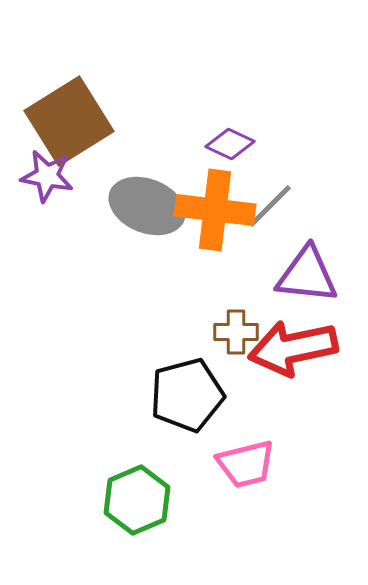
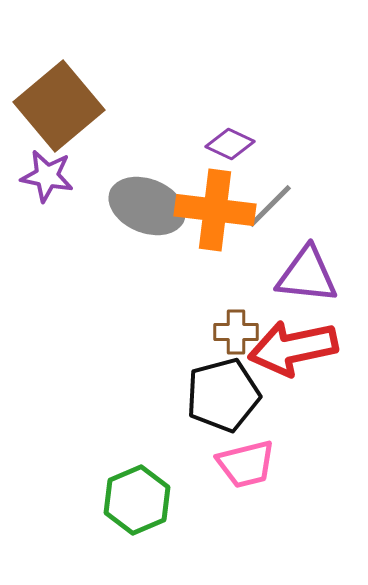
brown square: moved 10 px left, 15 px up; rotated 8 degrees counterclockwise
black pentagon: moved 36 px right
